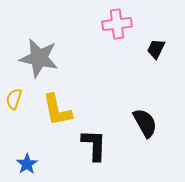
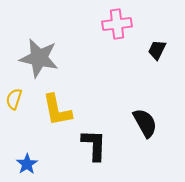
black trapezoid: moved 1 px right, 1 px down
